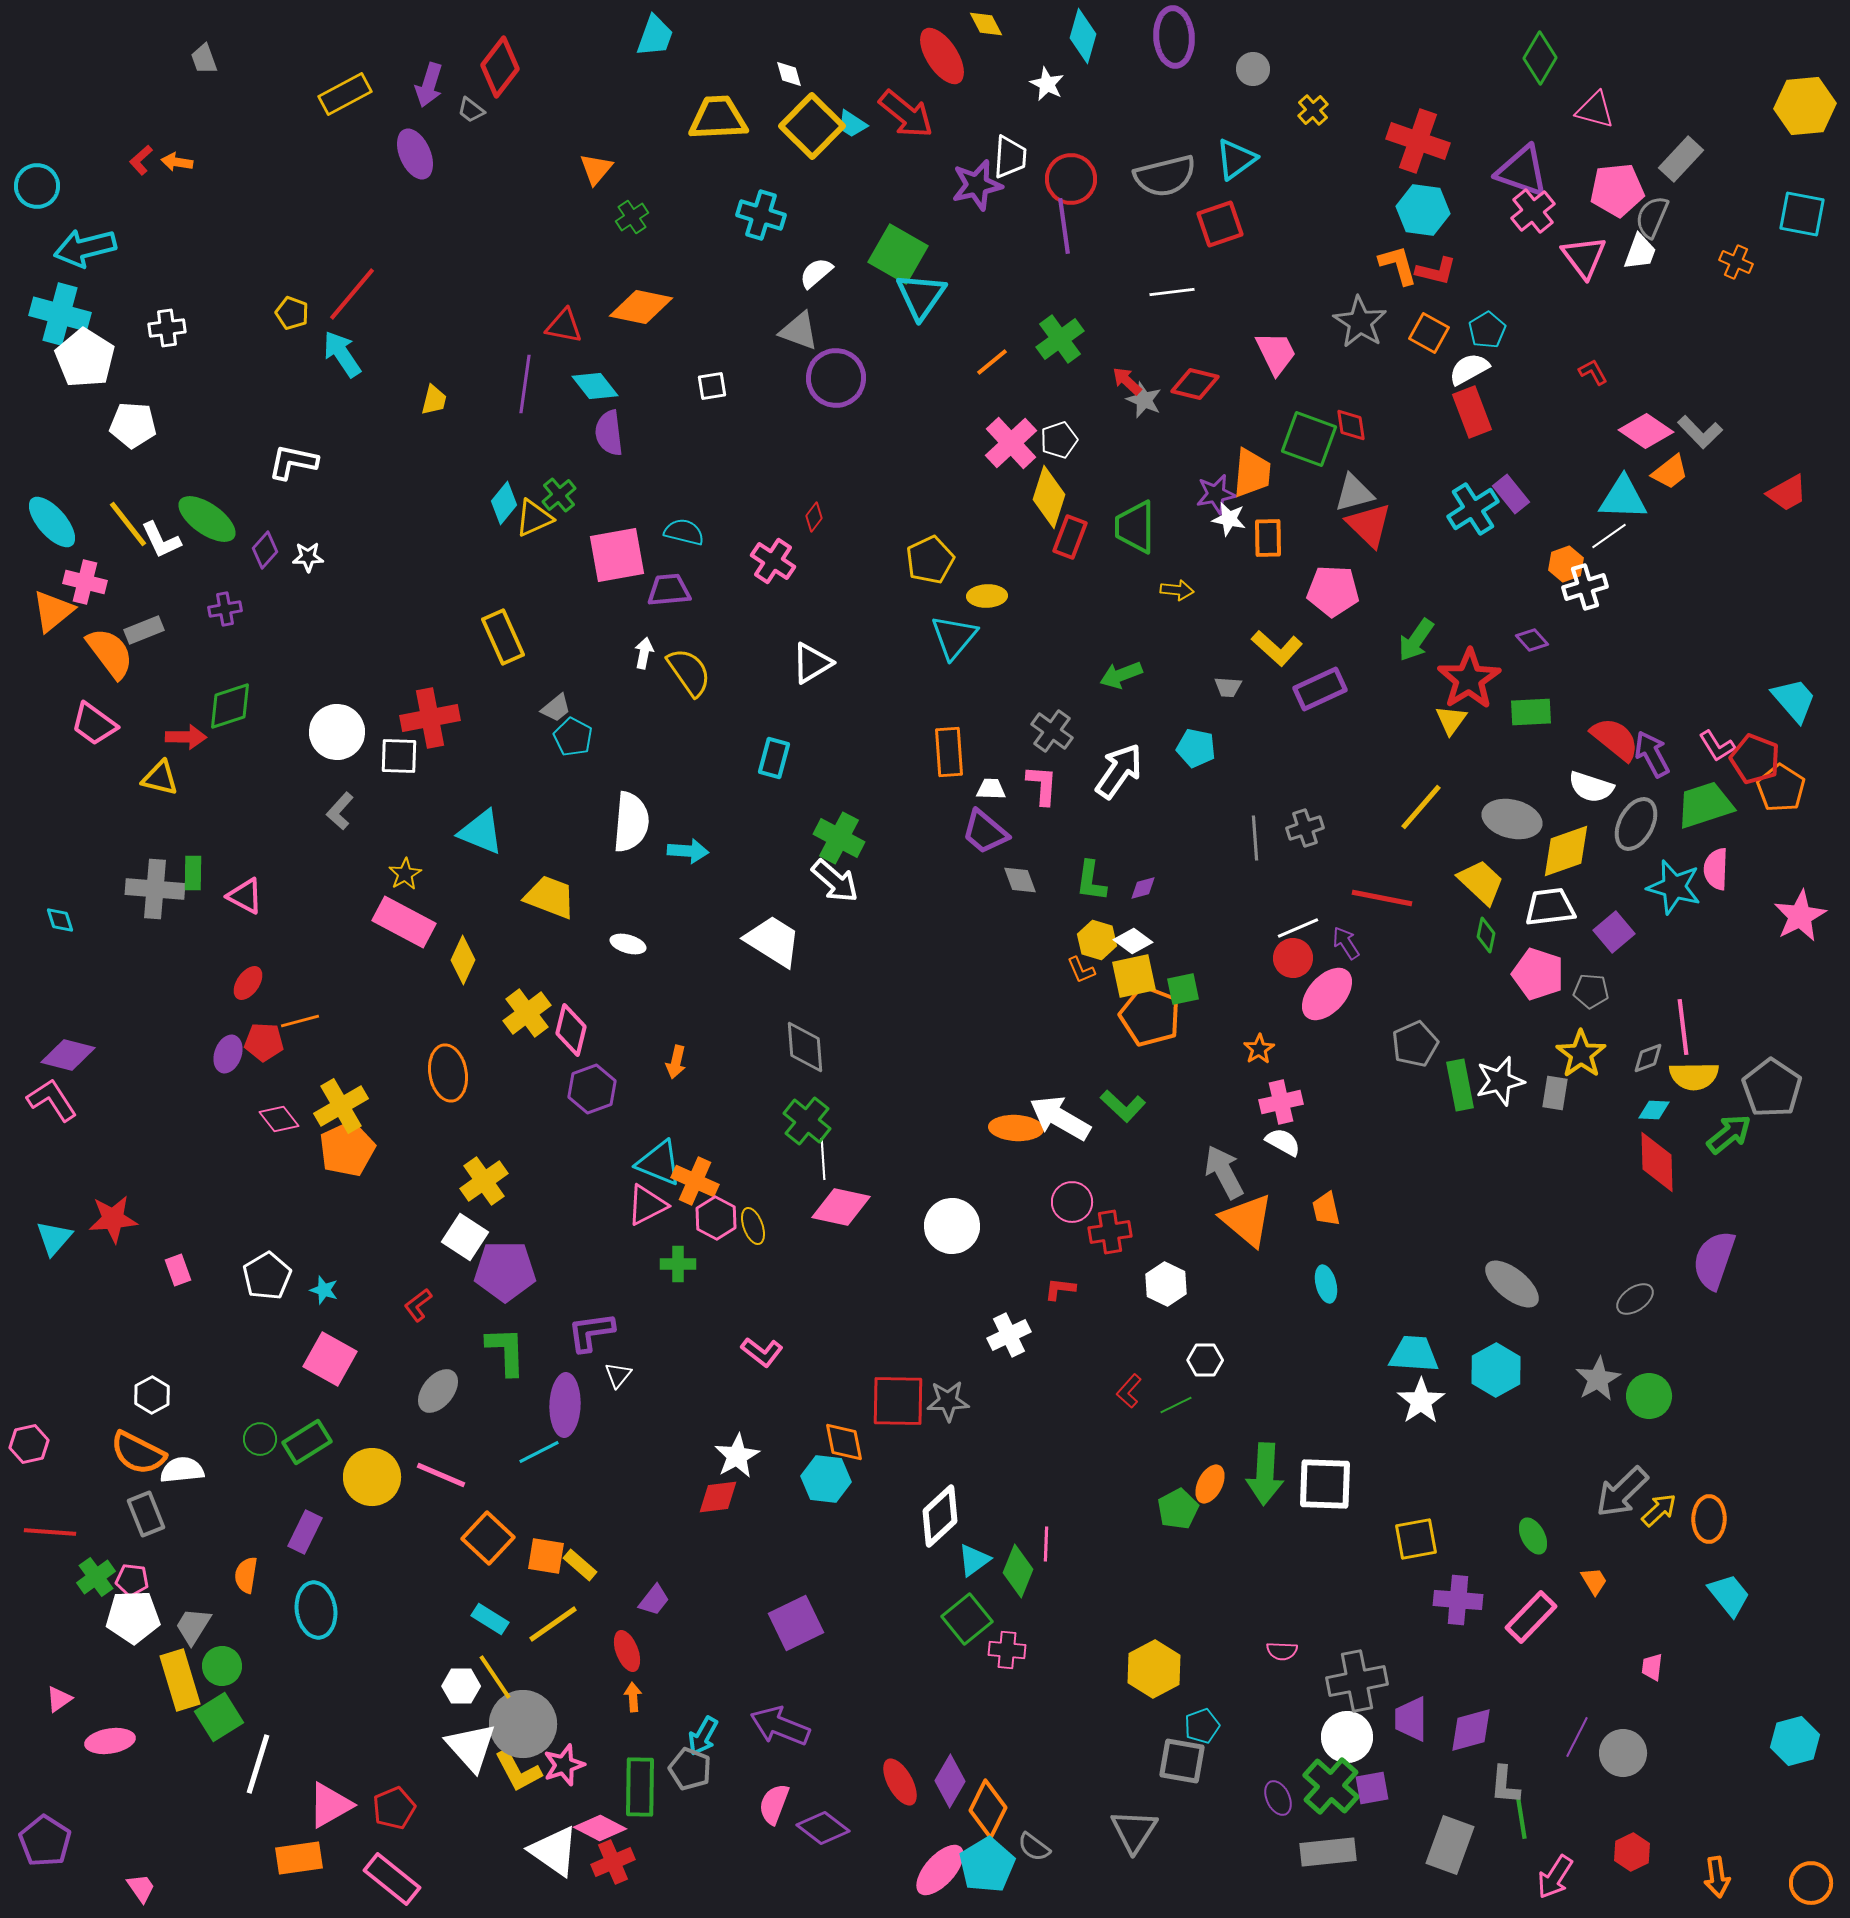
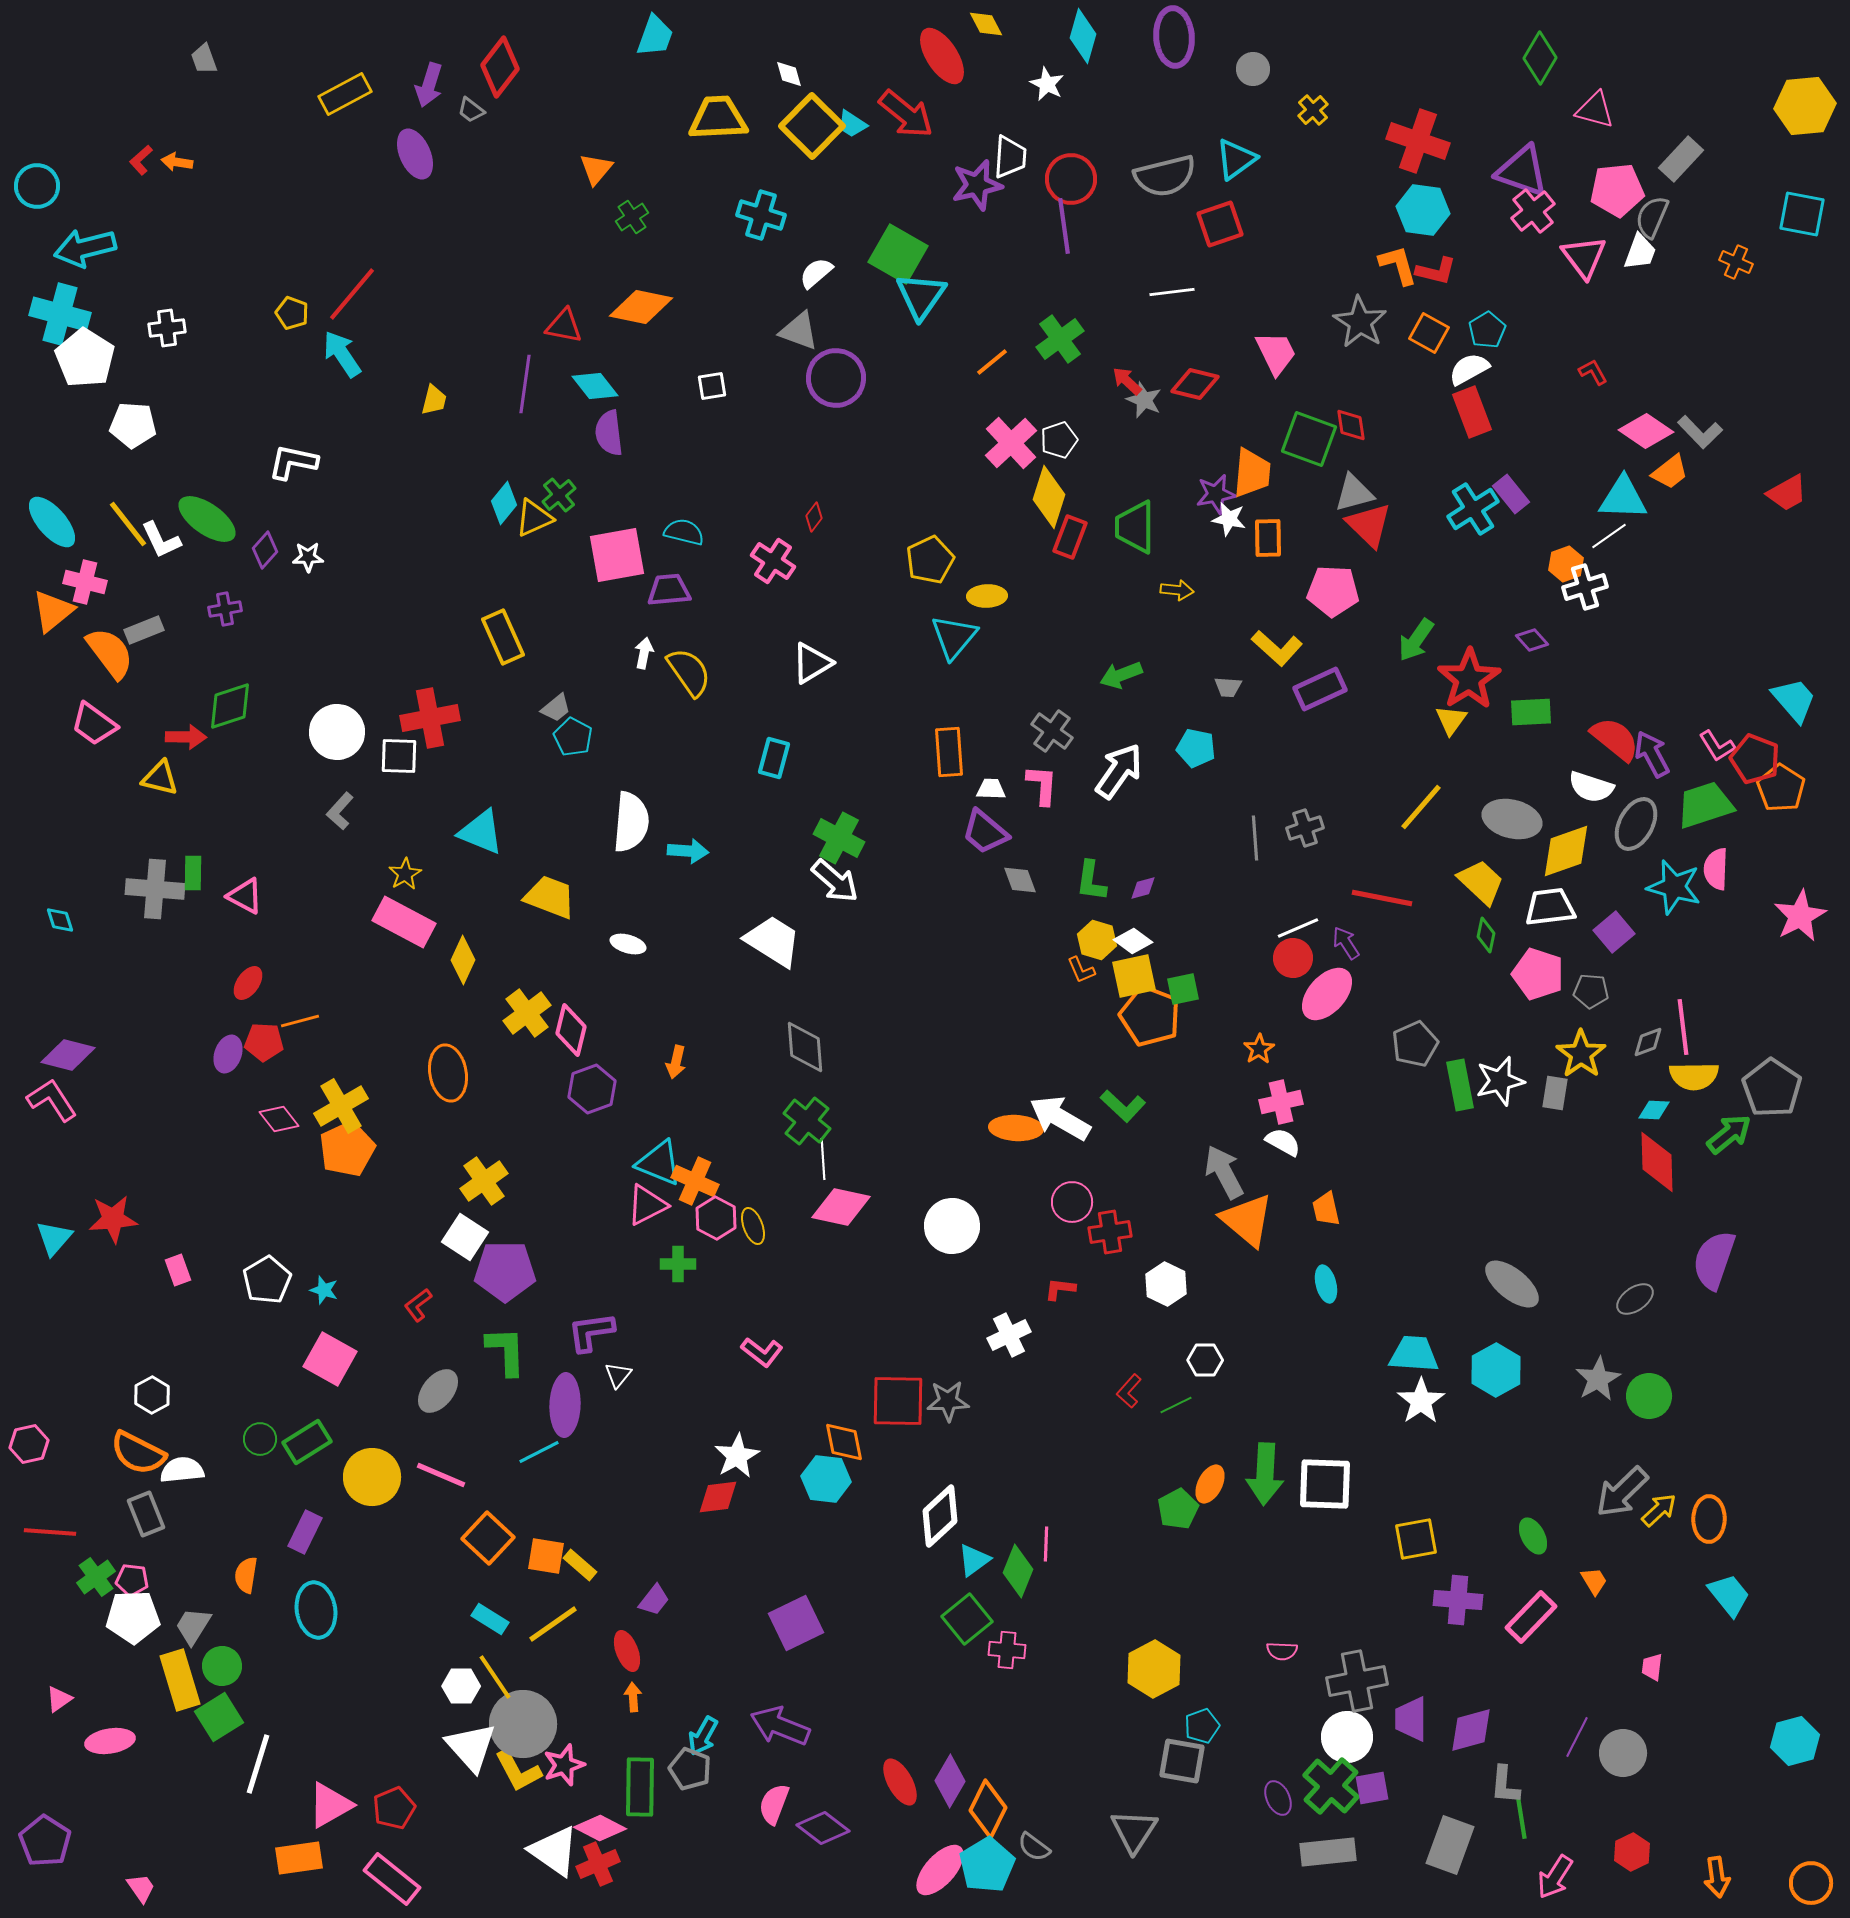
gray diamond at (1648, 1058): moved 16 px up
white pentagon at (267, 1276): moved 4 px down
red cross at (613, 1862): moved 15 px left, 2 px down
